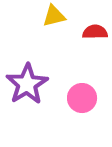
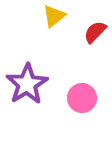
yellow triangle: rotated 25 degrees counterclockwise
red semicircle: rotated 45 degrees counterclockwise
